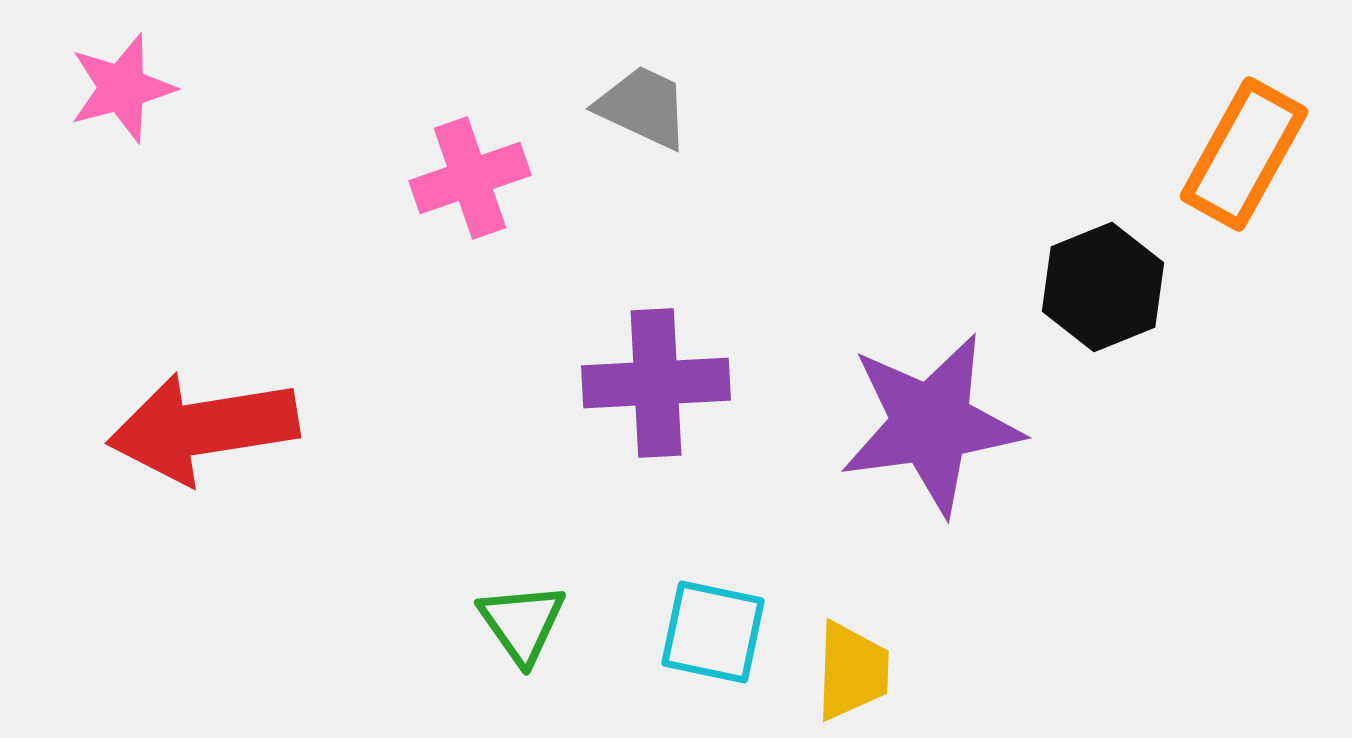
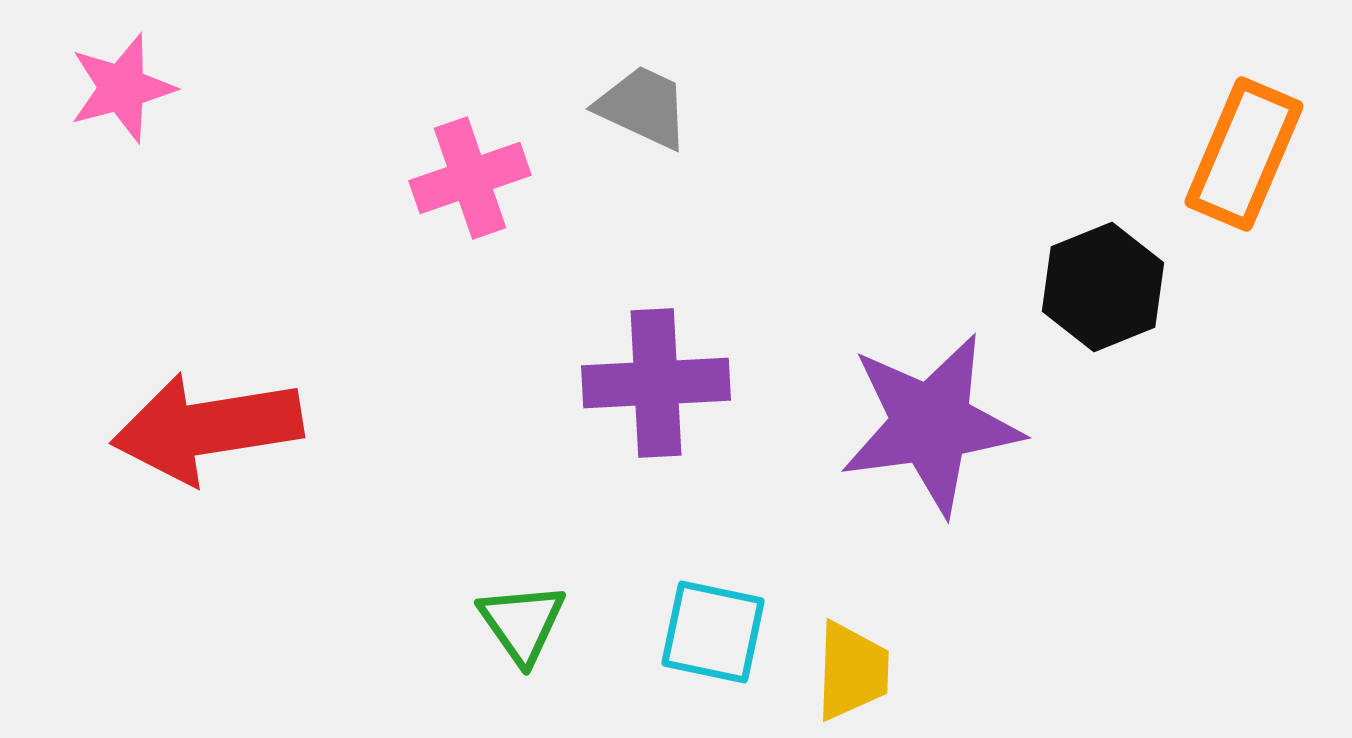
orange rectangle: rotated 6 degrees counterclockwise
red arrow: moved 4 px right
